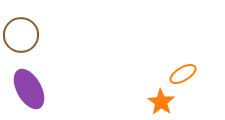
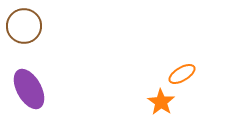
brown circle: moved 3 px right, 9 px up
orange ellipse: moved 1 px left
